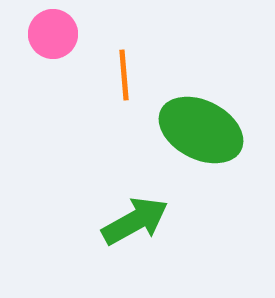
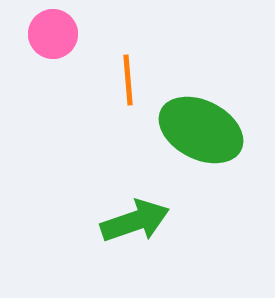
orange line: moved 4 px right, 5 px down
green arrow: rotated 10 degrees clockwise
